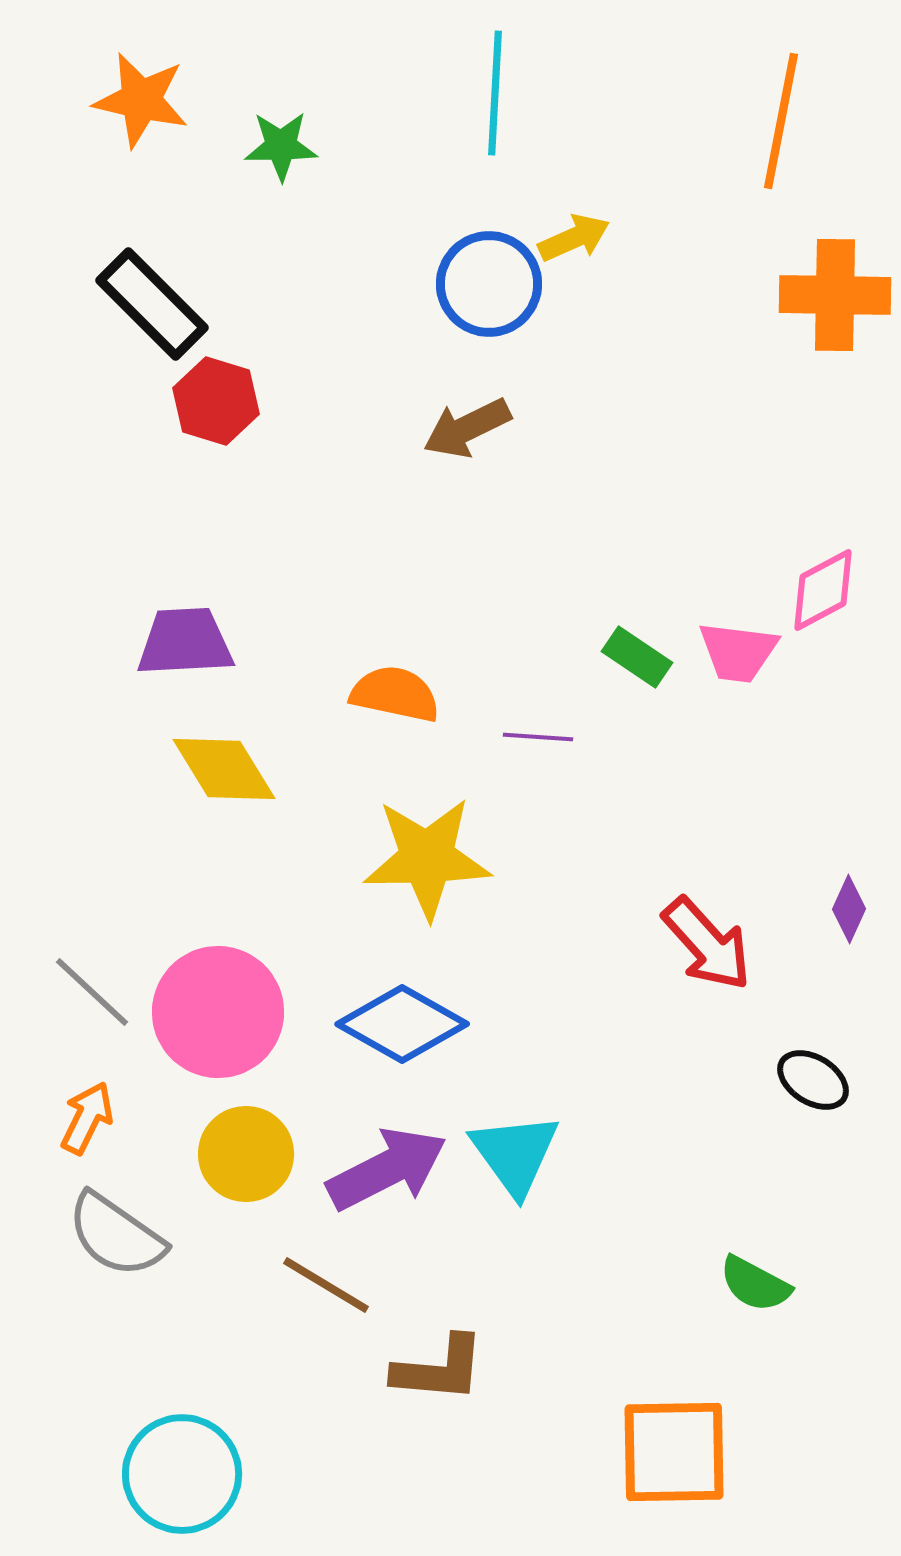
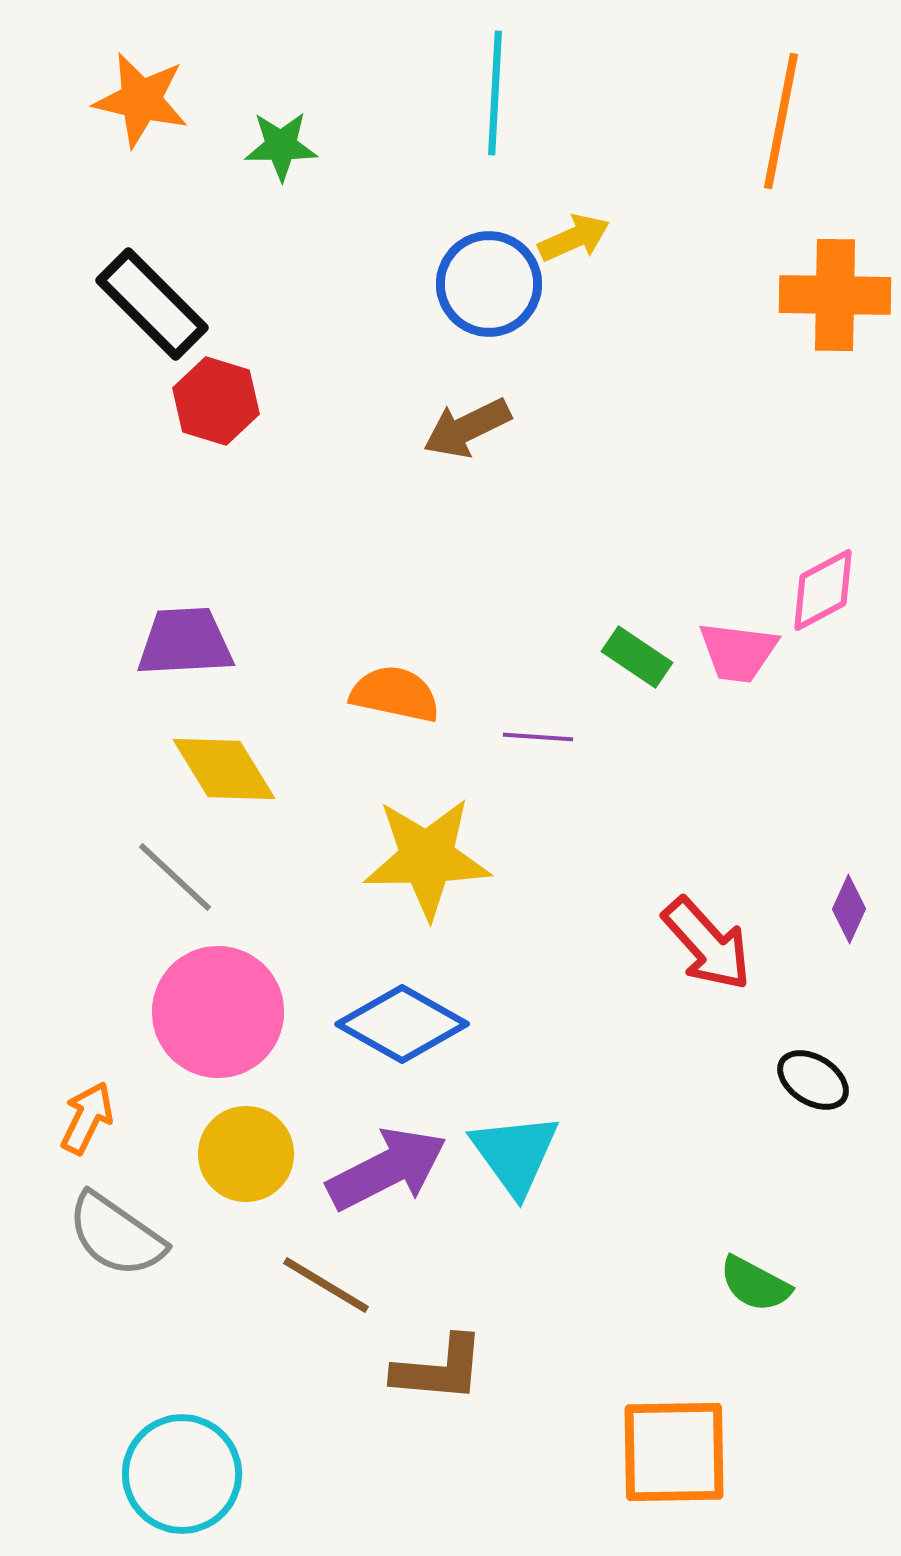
gray line: moved 83 px right, 115 px up
